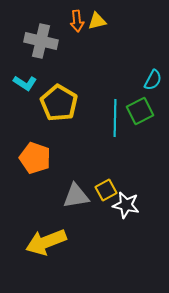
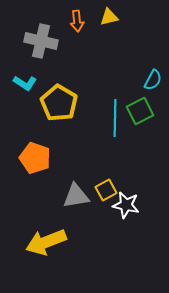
yellow triangle: moved 12 px right, 4 px up
